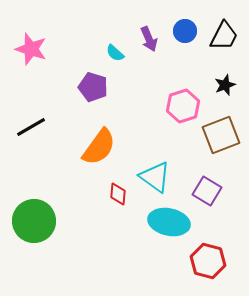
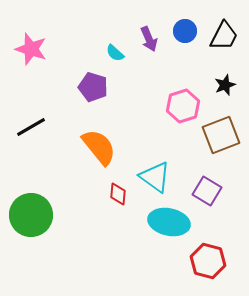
orange semicircle: rotated 75 degrees counterclockwise
green circle: moved 3 px left, 6 px up
